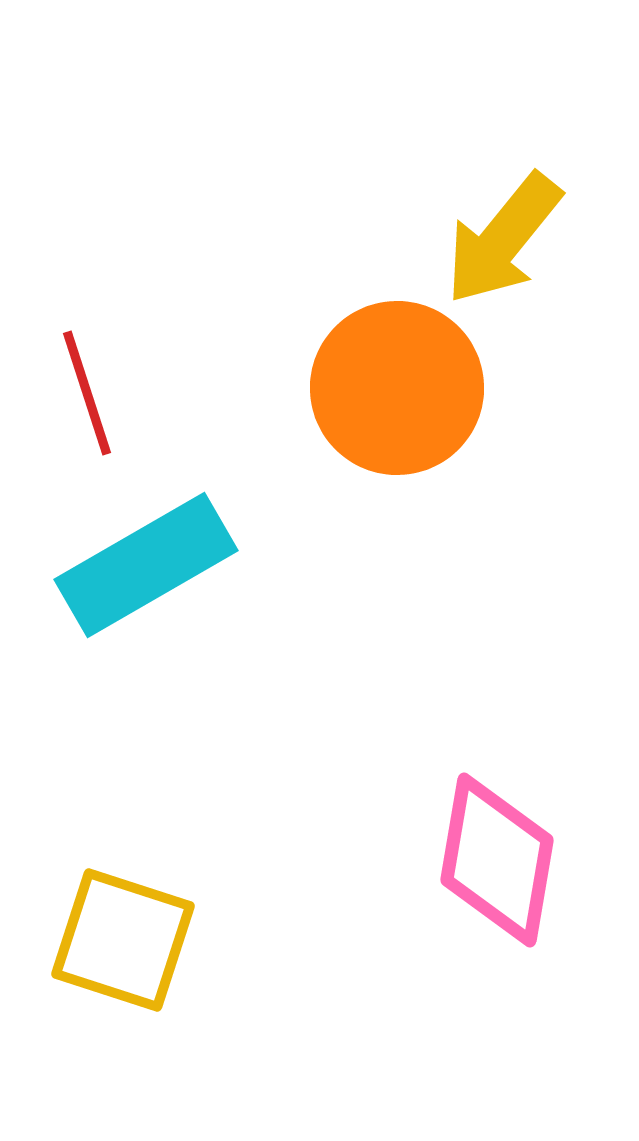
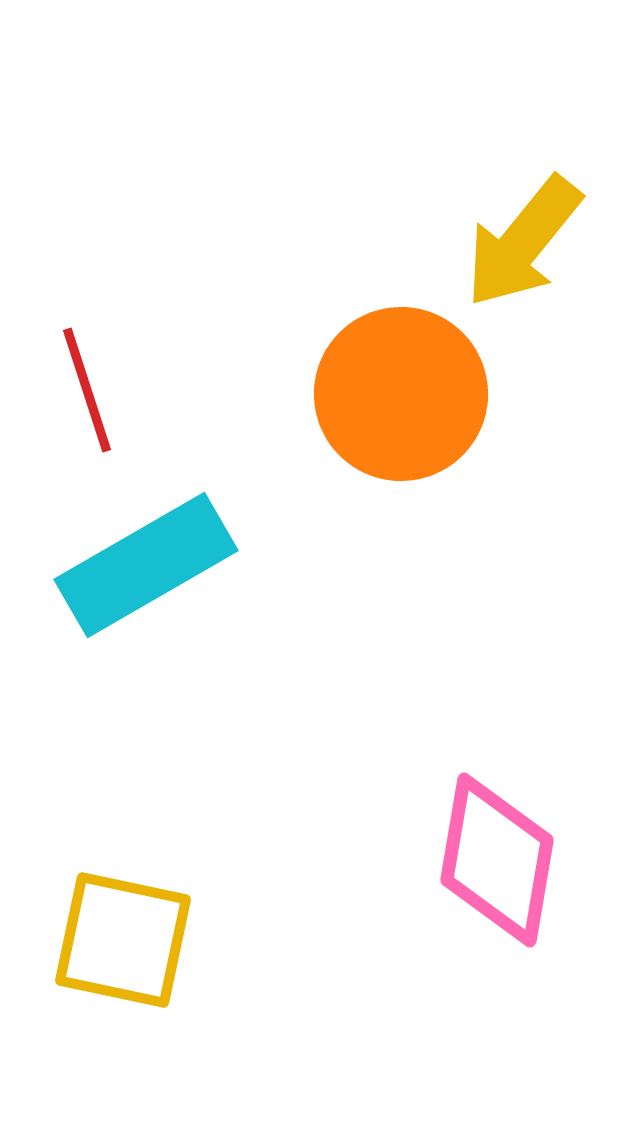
yellow arrow: moved 20 px right, 3 px down
orange circle: moved 4 px right, 6 px down
red line: moved 3 px up
yellow square: rotated 6 degrees counterclockwise
